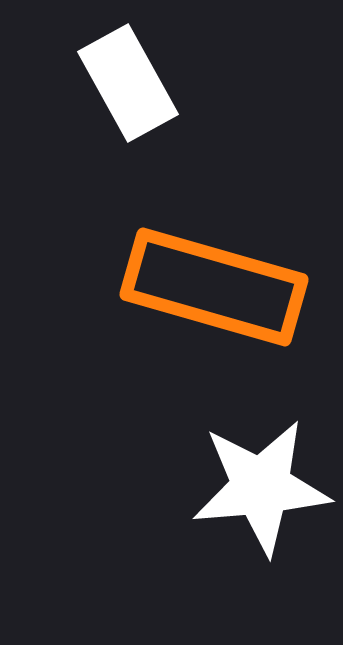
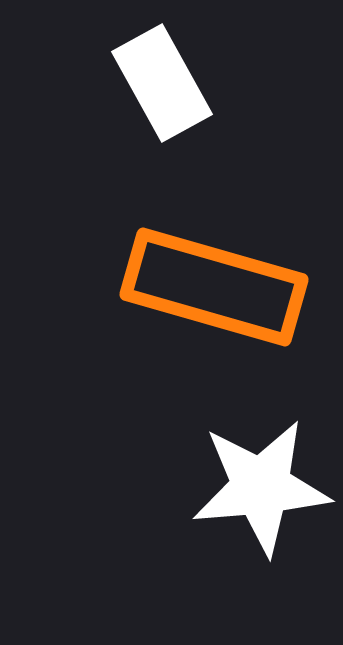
white rectangle: moved 34 px right
